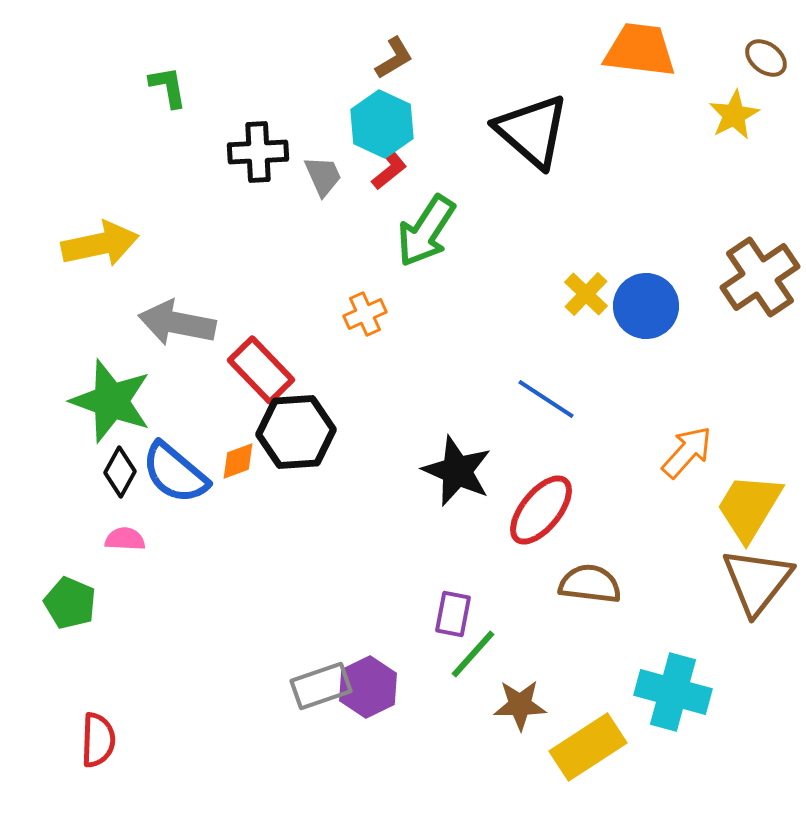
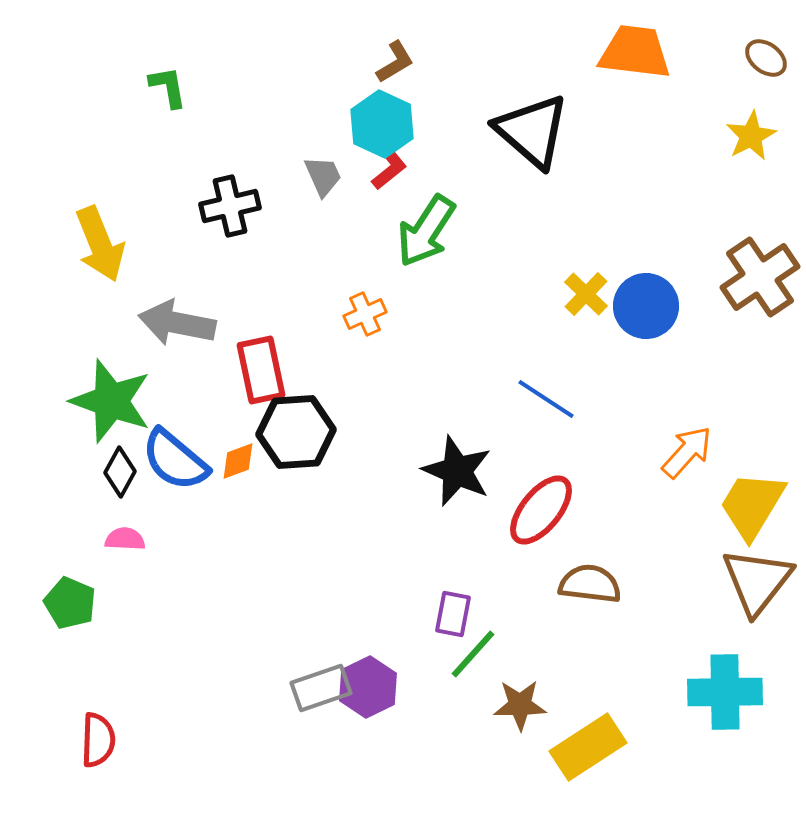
orange trapezoid: moved 5 px left, 2 px down
brown L-shape: moved 1 px right, 4 px down
yellow star: moved 17 px right, 21 px down
black cross: moved 28 px left, 54 px down; rotated 10 degrees counterclockwise
yellow arrow: rotated 80 degrees clockwise
red rectangle: rotated 32 degrees clockwise
blue semicircle: moved 13 px up
yellow trapezoid: moved 3 px right, 2 px up
gray rectangle: moved 2 px down
cyan cross: moved 52 px right; rotated 16 degrees counterclockwise
